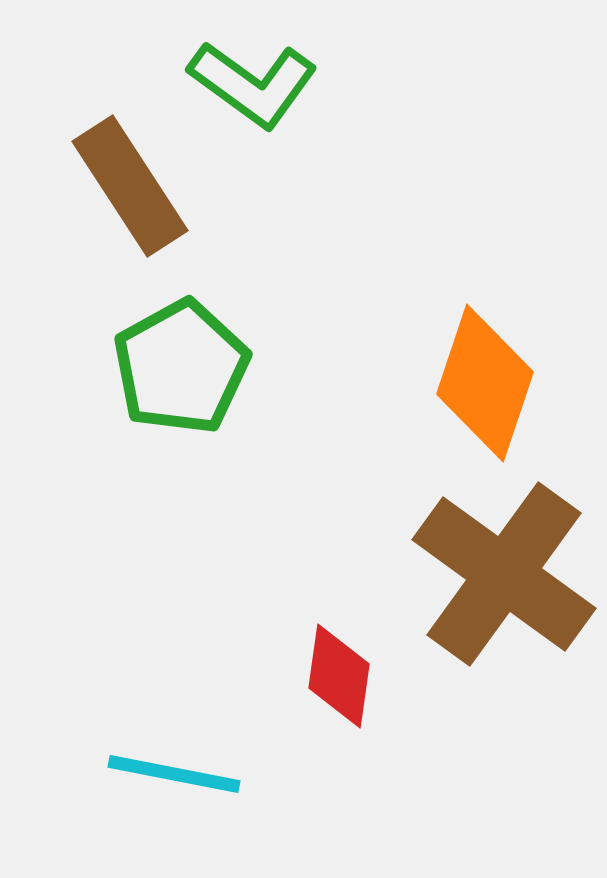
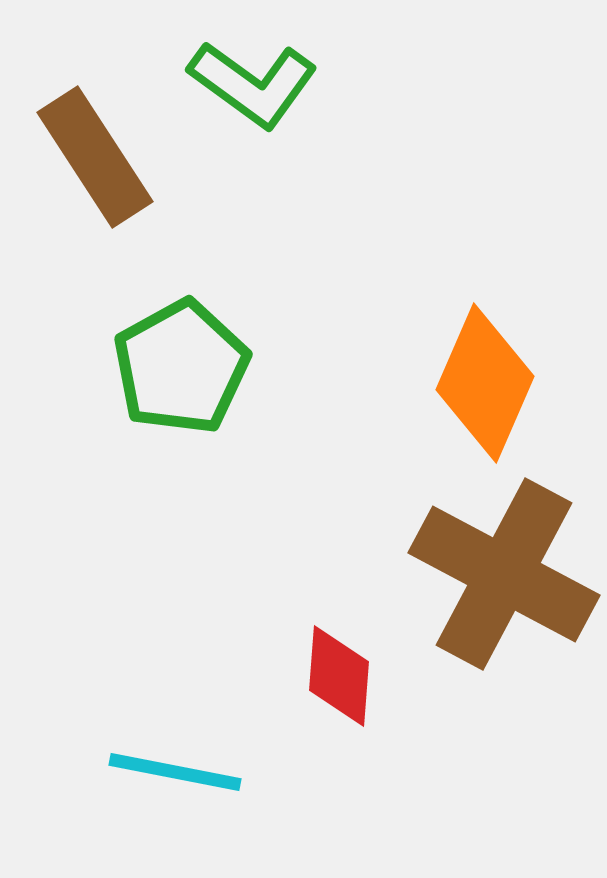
brown rectangle: moved 35 px left, 29 px up
orange diamond: rotated 5 degrees clockwise
brown cross: rotated 8 degrees counterclockwise
red diamond: rotated 4 degrees counterclockwise
cyan line: moved 1 px right, 2 px up
